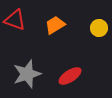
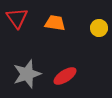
red triangle: moved 2 px right, 2 px up; rotated 35 degrees clockwise
orange trapezoid: moved 2 px up; rotated 40 degrees clockwise
red ellipse: moved 5 px left
